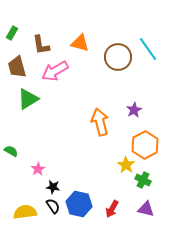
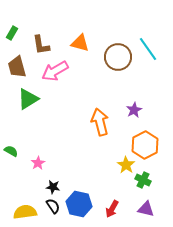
pink star: moved 6 px up
